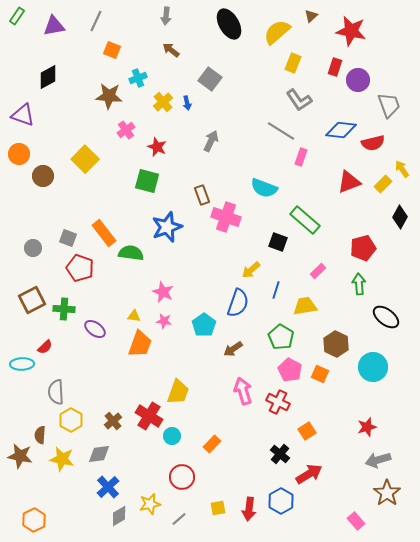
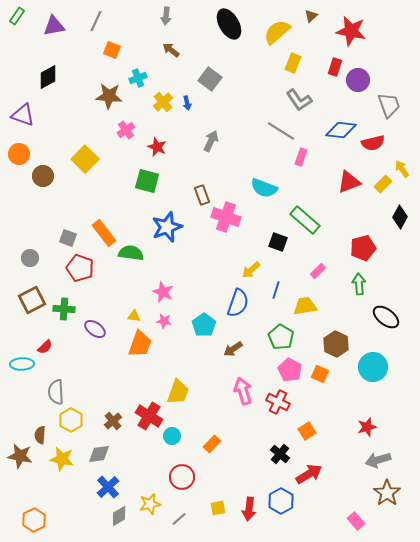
gray circle at (33, 248): moved 3 px left, 10 px down
